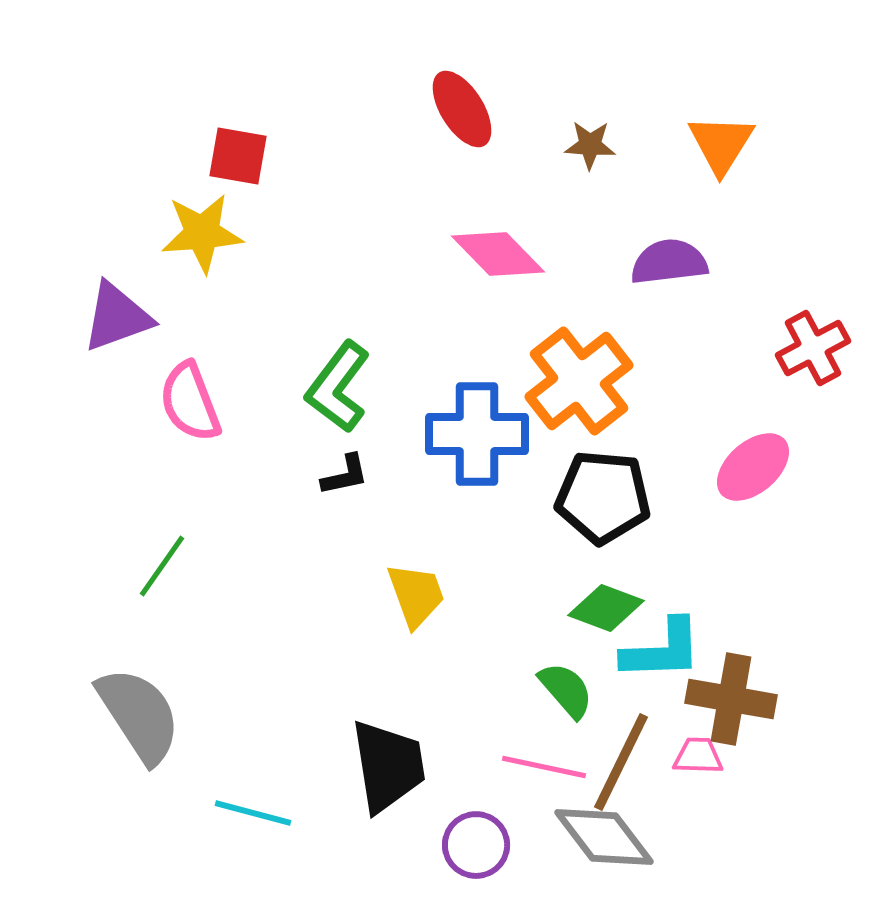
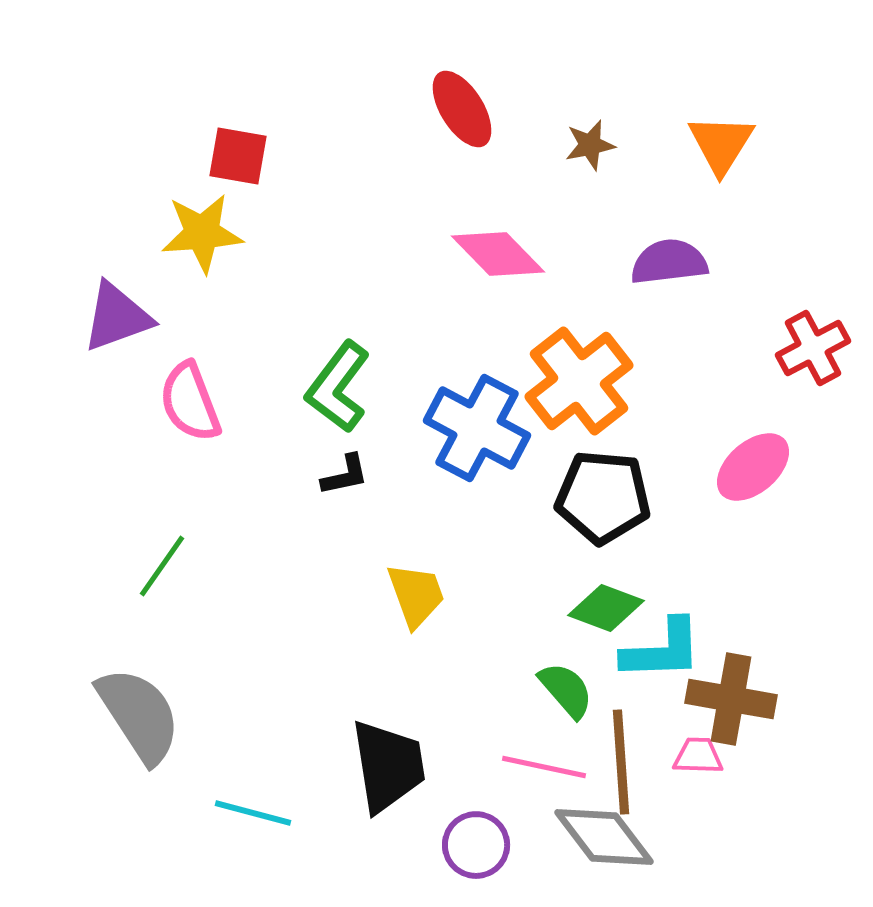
brown star: rotated 15 degrees counterclockwise
blue cross: moved 6 px up; rotated 28 degrees clockwise
brown line: rotated 30 degrees counterclockwise
